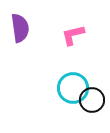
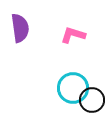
pink L-shape: rotated 30 degrees clockwise
